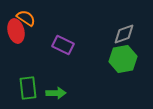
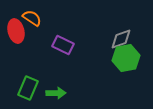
orange semicircle: moved 6 px right
gray diamond: moved 3 px left, 5 px down
green hexagon: moved 3 px right, 1 px up
green rectangle: rotated 30 degrees clockwise
